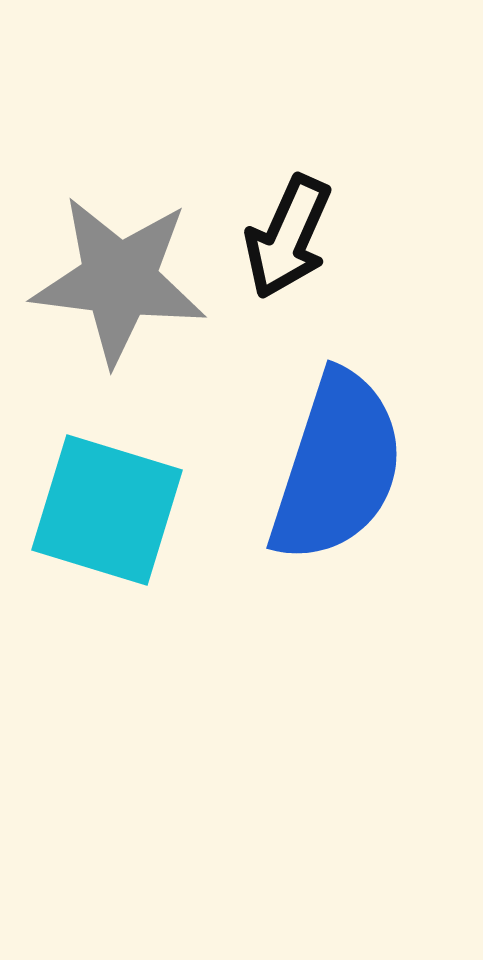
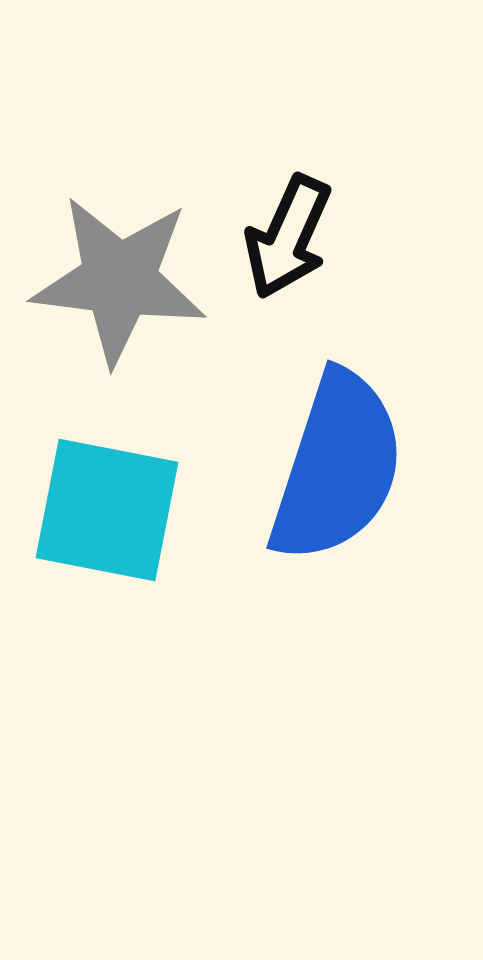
cyan square: rotated 6 degrees counterclockwise
